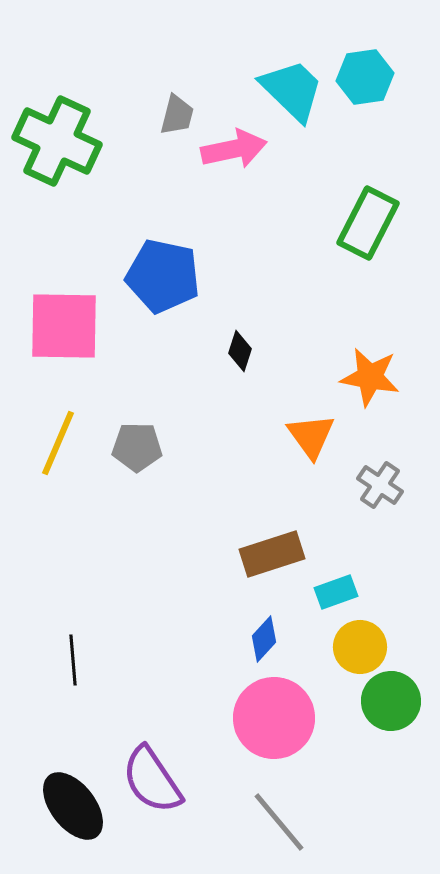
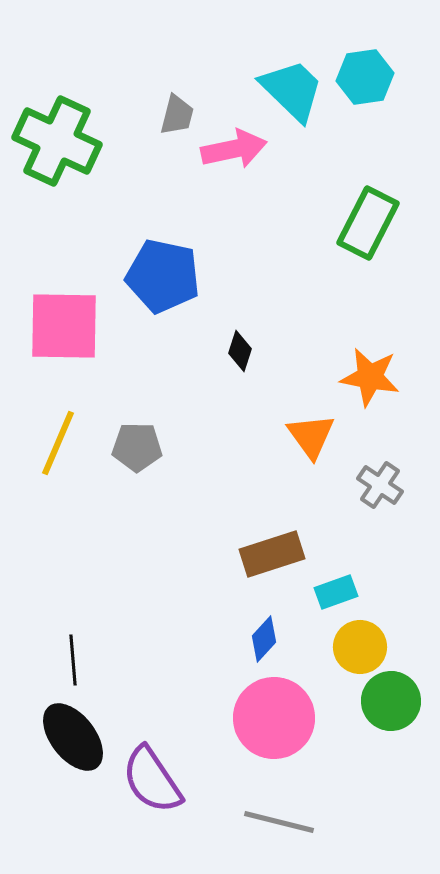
black ellipse: moved 69 px up
gray line: rotated 36 degrees counterclockwise
